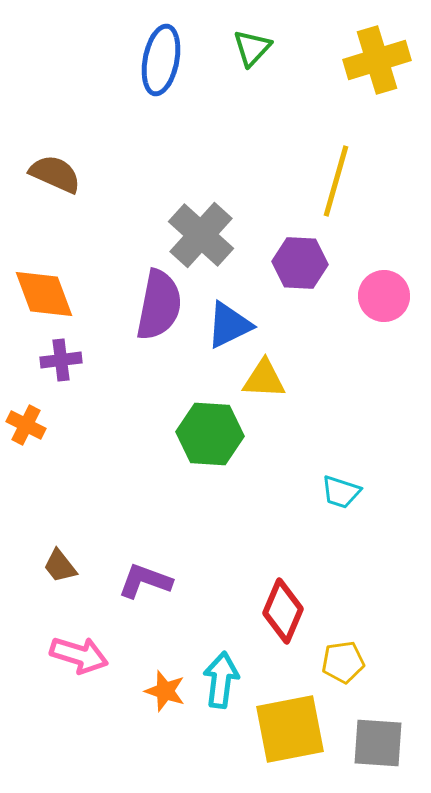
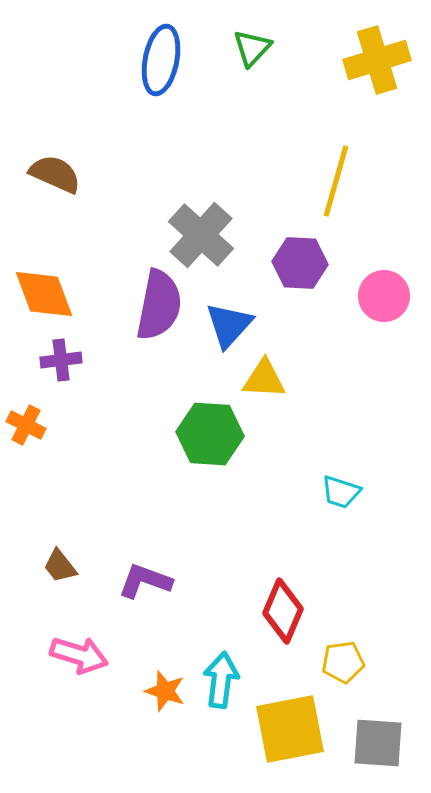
blue triangle: rotated 22 degrees counterclockwise
